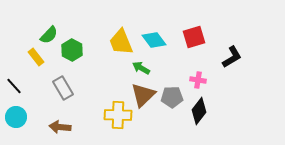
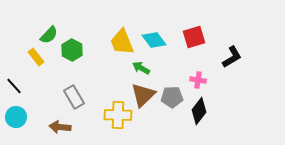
yellow trapezoid: moved 1 px right
gray rectangle: moved 11 px right, 9 px down
